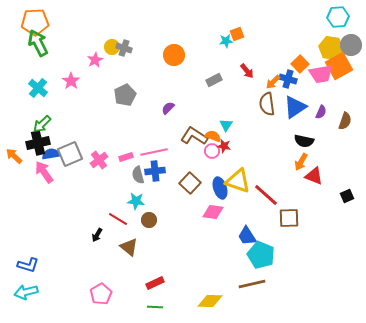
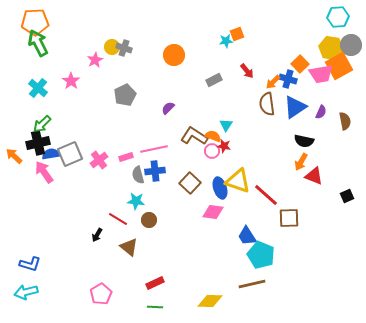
brown semicircle at (345, 121): rotated 30 degrees counterclockwise
pink line at (154, 152): moved 3 px up
blue L-shape at (28, 265): moved 2 px right, 1 px up
